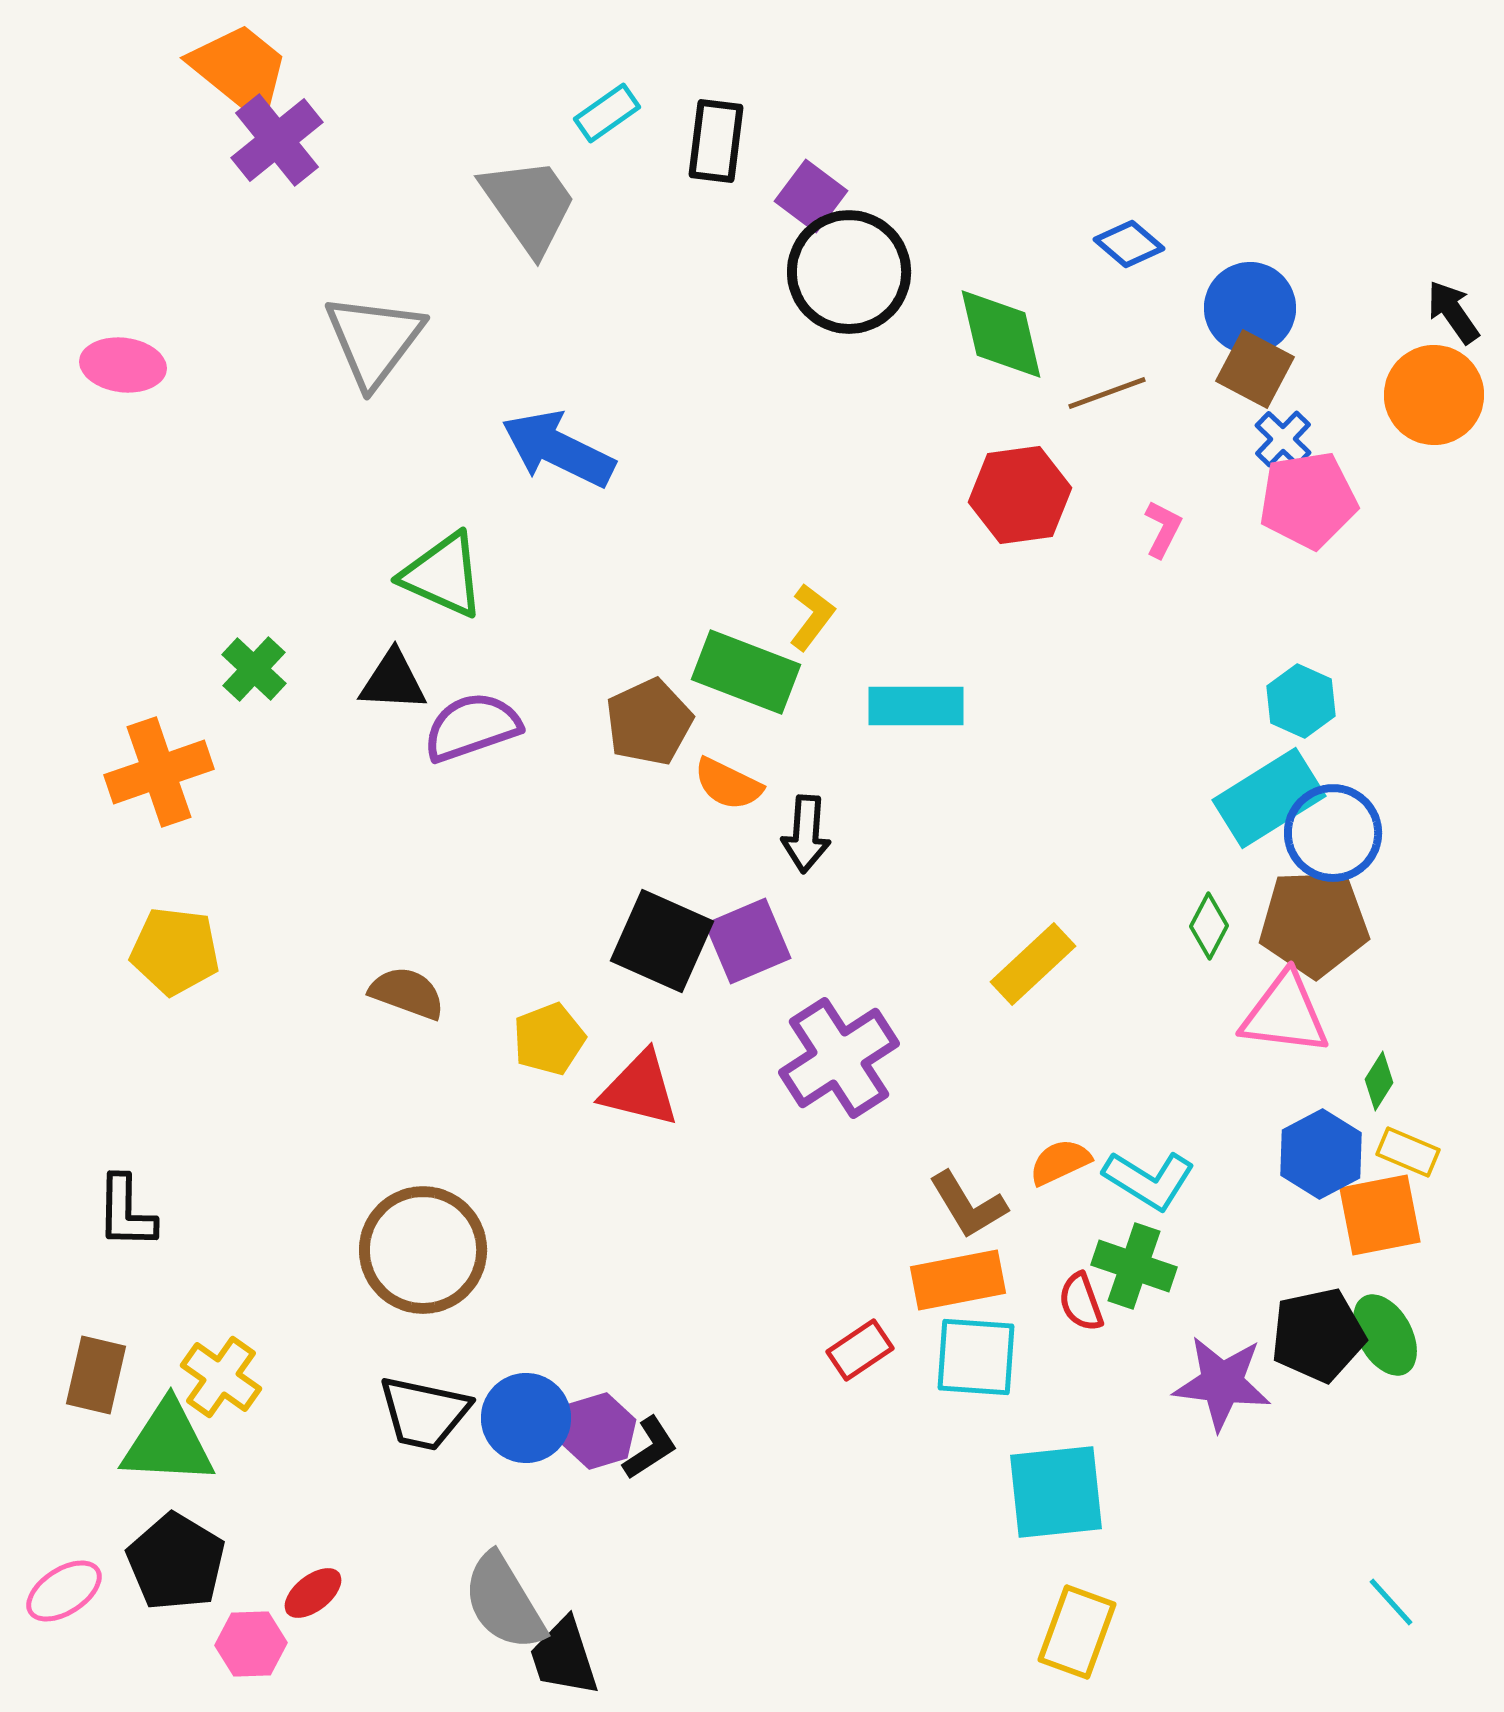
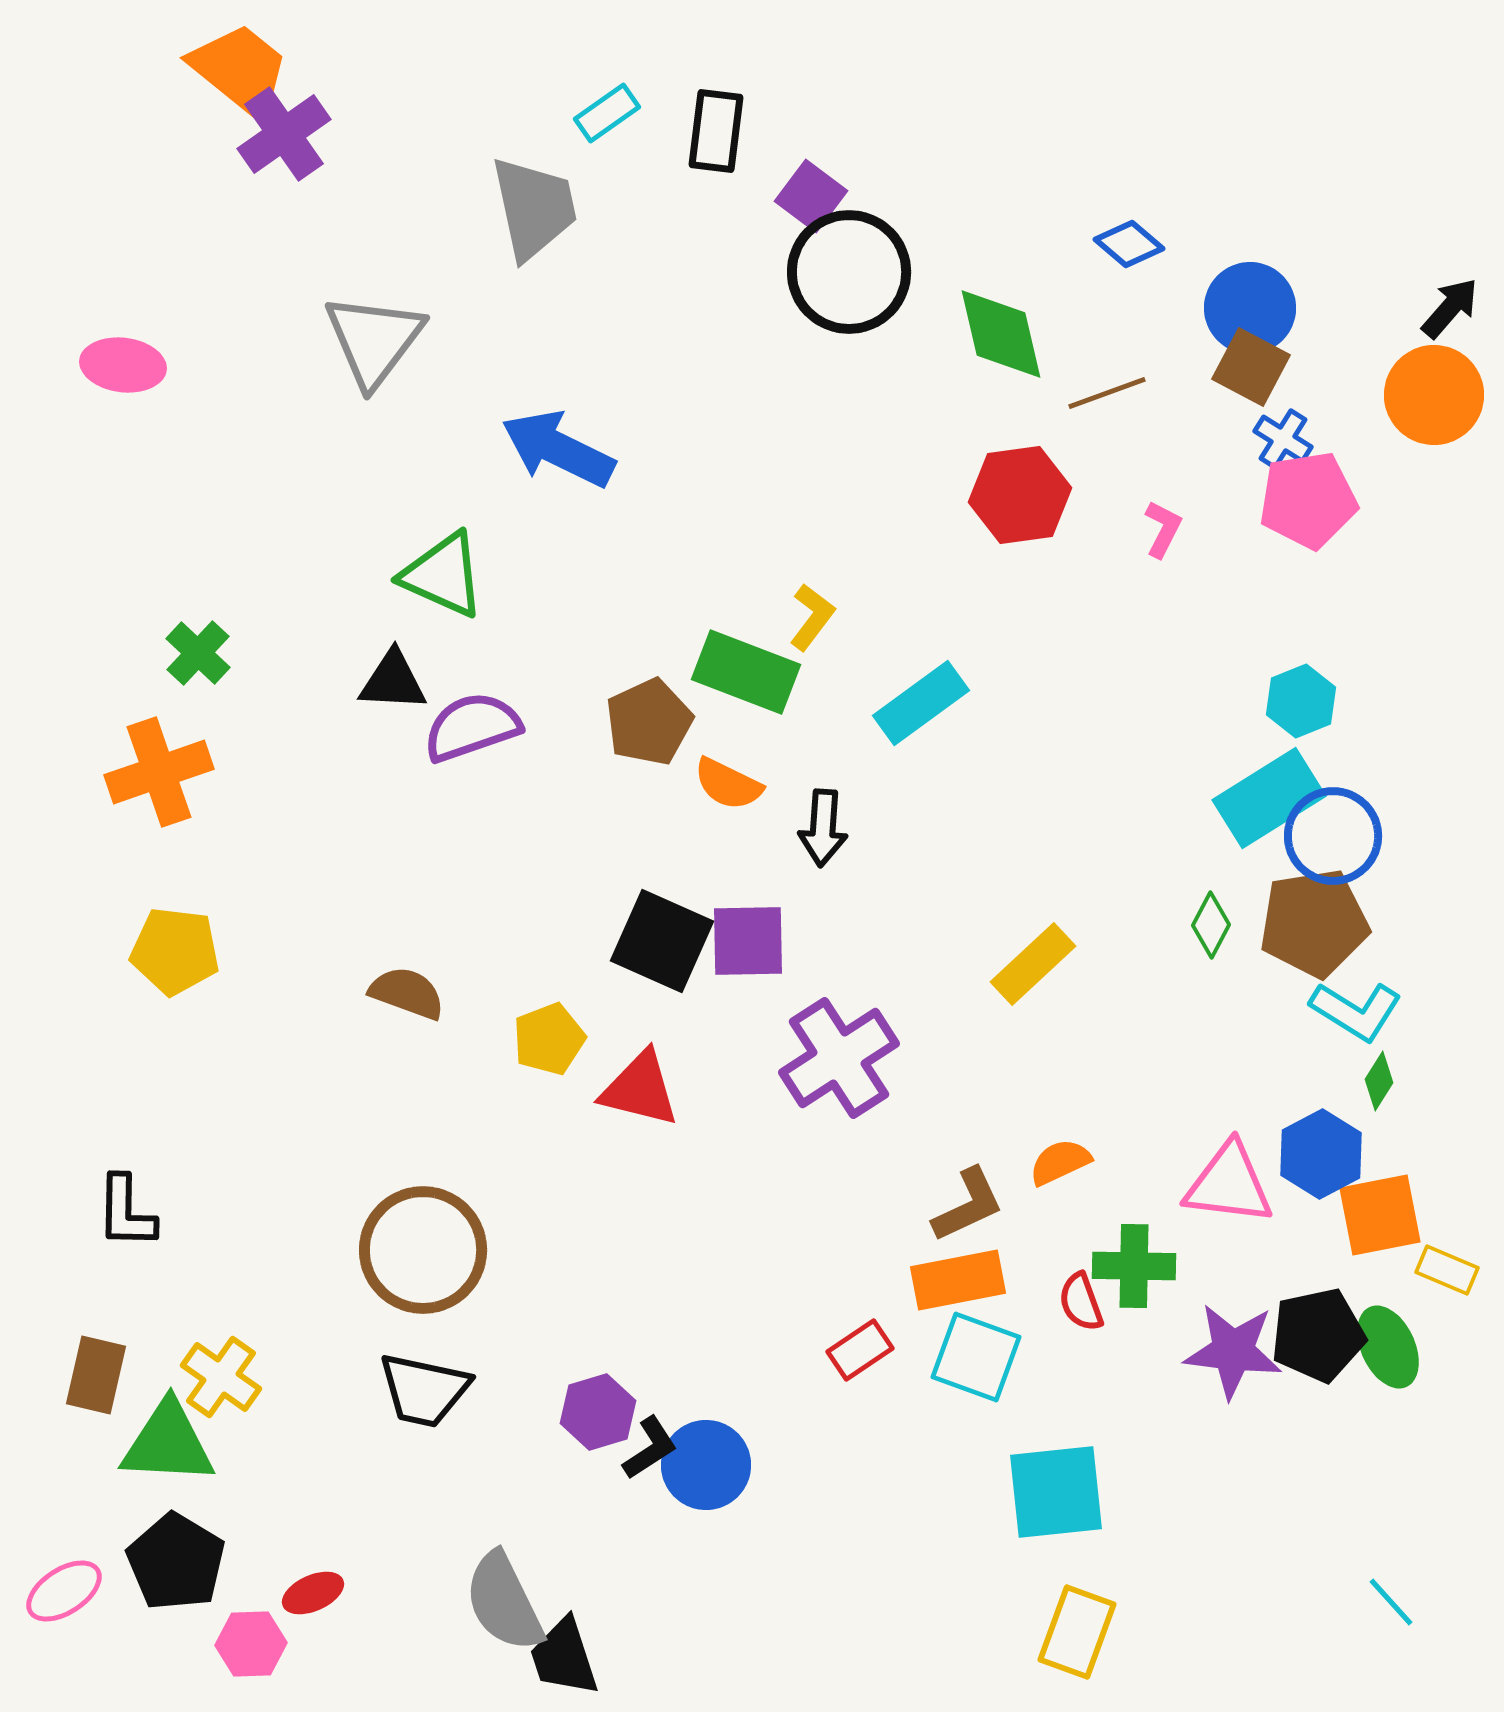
purple cross at (277, 140): moved 7 px right, 6 px up; rotated 4 degrees clockwise
black rectangle at (716, 141): moved 10 px up
gray trapezoid at (529, 205): moved 5 px right, 3 px down; rotated 23 degrees clockwise
black arrow at (1453, 312): moved 3 px left, 4 px up; rotated 76 degrees clockwise
brown square at (1255, 369): moved 4 px left, 2 px up
blue cross at (1283, 439): rotated 12 degrees counterclockwise
green cross at (254, 669): moved 56 px left, 16 px up
cyan hexagon at (1301, 701): rotated 14 degrees clockwise
cyan rectangle at (916, 706): moved 5 px right, 3 px up; rotated 36 degrees counterclockwise
blue circle at (1333, 833): moved 3 px down
black arrow at (806, 834): moved 17 px right, 6 px up
brown pentagon at (1314, 923): rotated 7 degrees counterclockwise
green diamond at (1209, 926): moved 2 px right, 1 px up
purple square at (748, 941): rotated 22 degrees clockwise
pink triangle at (1285, 1014): moved 56 px left, 170 px down
yellow rectangle at (1408, 1152): moved 39 px right, 118 px down
cyan L-shape at (1149, 1180): moved 207 px right, 169 px up
brown L-shape at (968, 1205): rotated 84 degrees counterclockwise
green cross at (1134, 1266): rotated 18 degrees counterclockwise
green ellipse at (1385, 1335): moved 3 px right, 12 px down; rotated 4 degrees clockwise
cyan square at (976, 1357): rotated 16 degrees clockwise
purple star at (1222, 1383): moved 11 px right, 32 px up
black trapezoid at (424, 1413): moved 23 px up
blue circle at (526, 1418): moved 180 px right, 47 px down
purple hexagon at (598, 1431): moved 19 px up
red ellipse at (313, 1593): rotated 14 degrees clockwise
gray semicircle at (504, 1602): rotated 5 degrees clockwise
